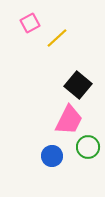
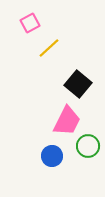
yellow line: moved 8 px left, 10 px down
black square: moved 1 px up
pink trapezoid: moved 2 px left, 1 px down
green circle: moved 1 px up
